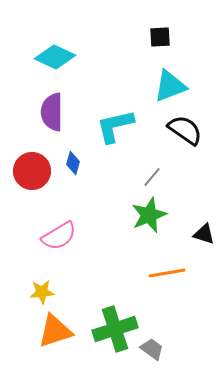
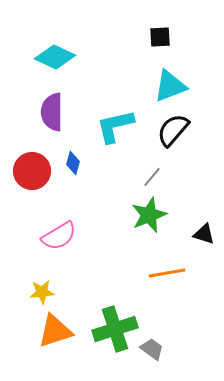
black semicircle: moved 12 px left; rotated 84 degrees counterclockwise
